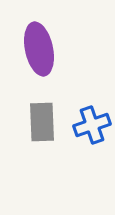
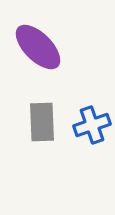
purple ellipse: moved 1 px left, 2 px up; rotated 33 degrees counterclockwise
